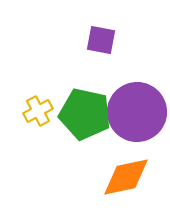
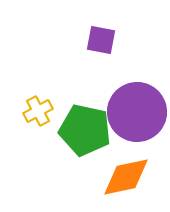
green pentagon: moved 16 px down
